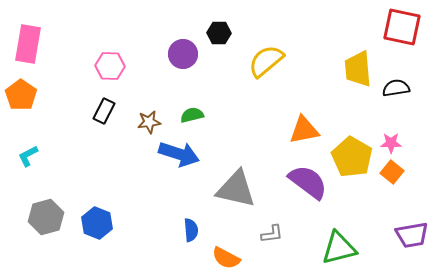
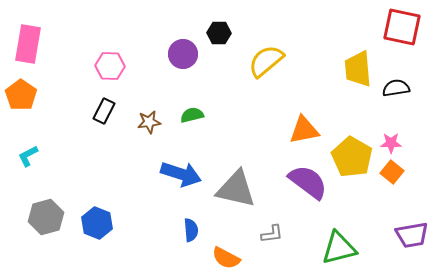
blue arrow: moved 2 px right, 20 px down
